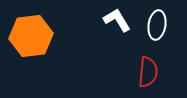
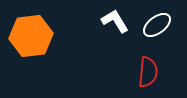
white L-shape: moved 2 px left, 1 px down
white ellipse: rotated 44 degrees clockwise
